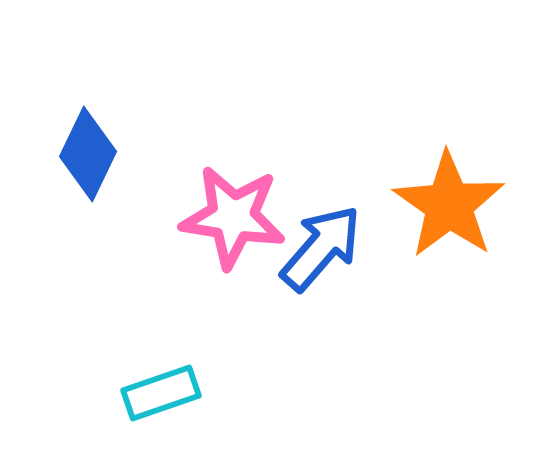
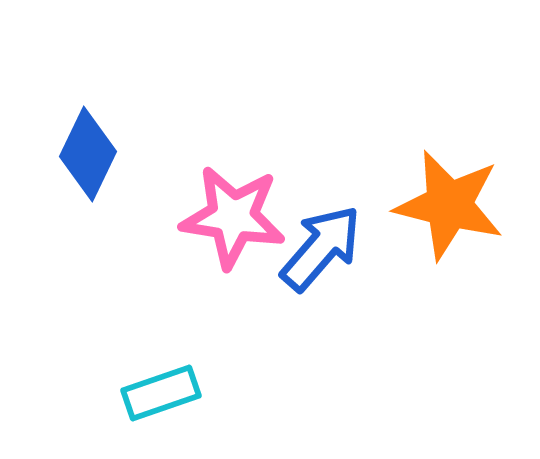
orange star: rotated 21 degrees counterclockwise
